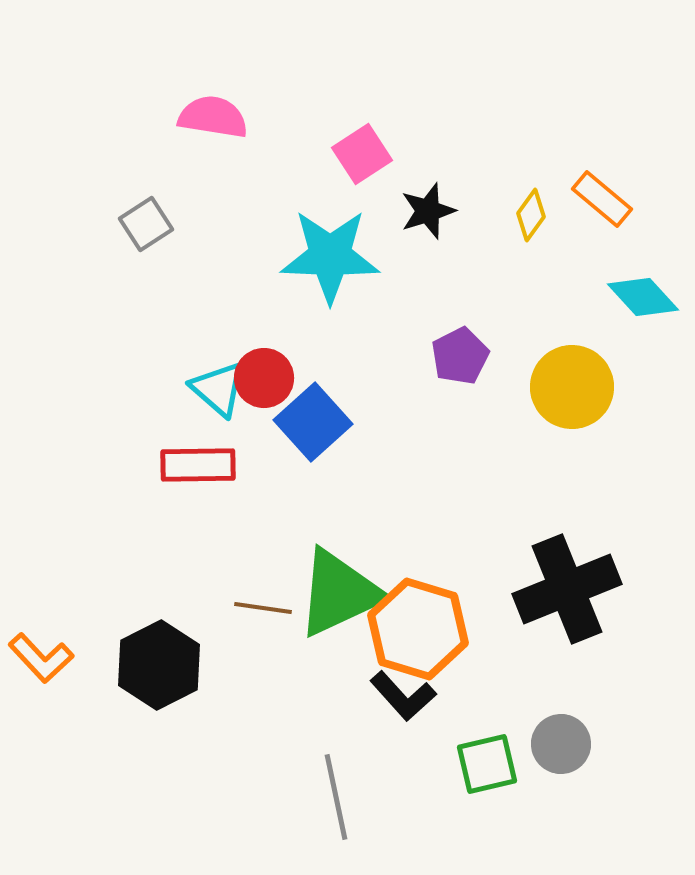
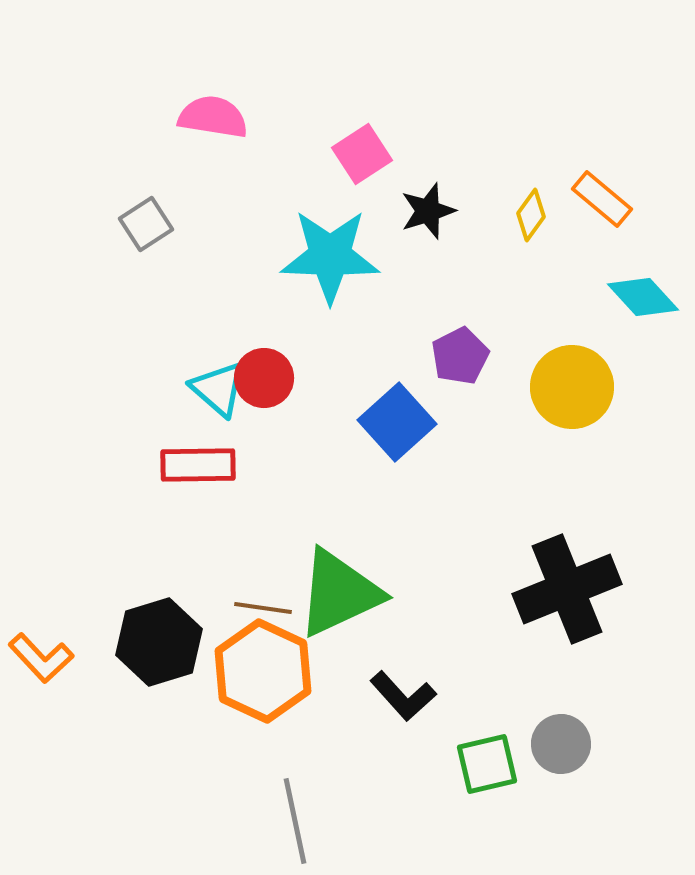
blue square: moved 84 px right
orange hexagon: moved 155 px left, 42 px down; rotated 8 degrees clockwise
black hexagon: moved 23 px up; rotated 10 degrees clockwise
gray line: moved 41 px left, 24 px down
